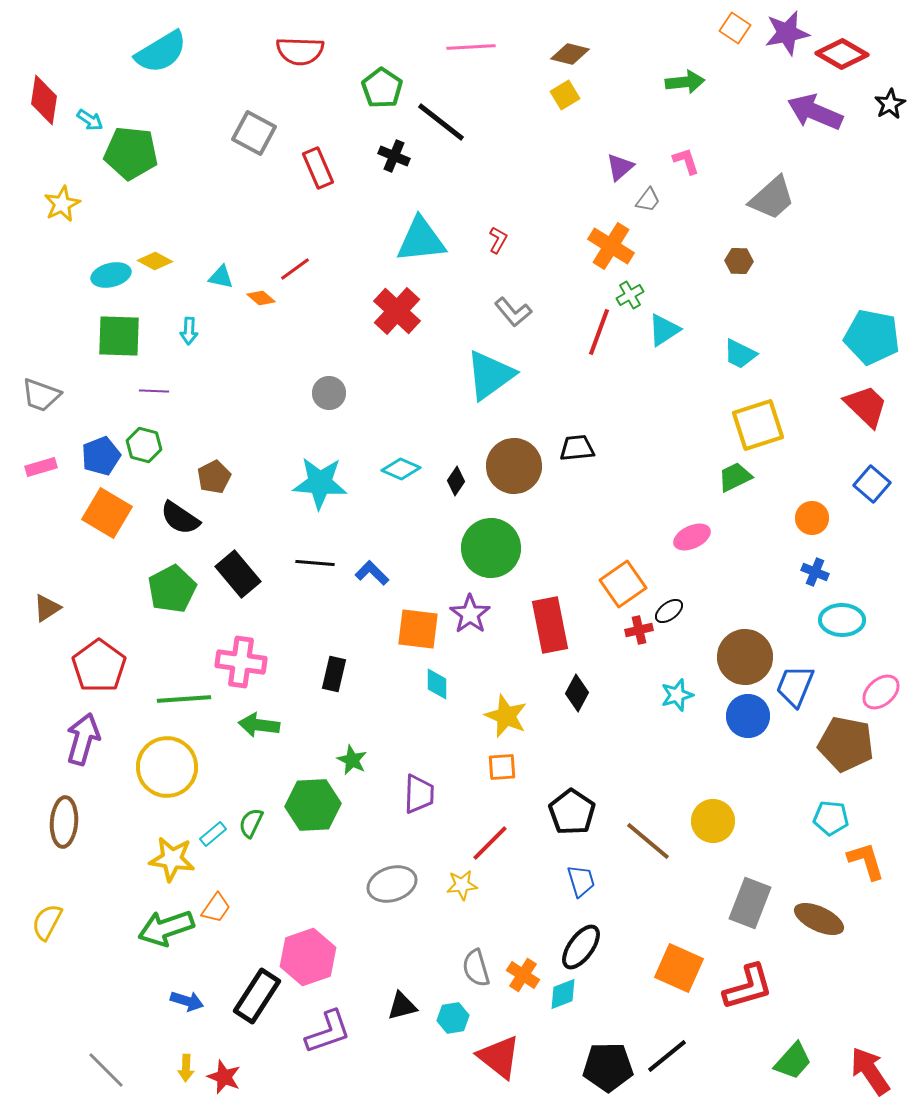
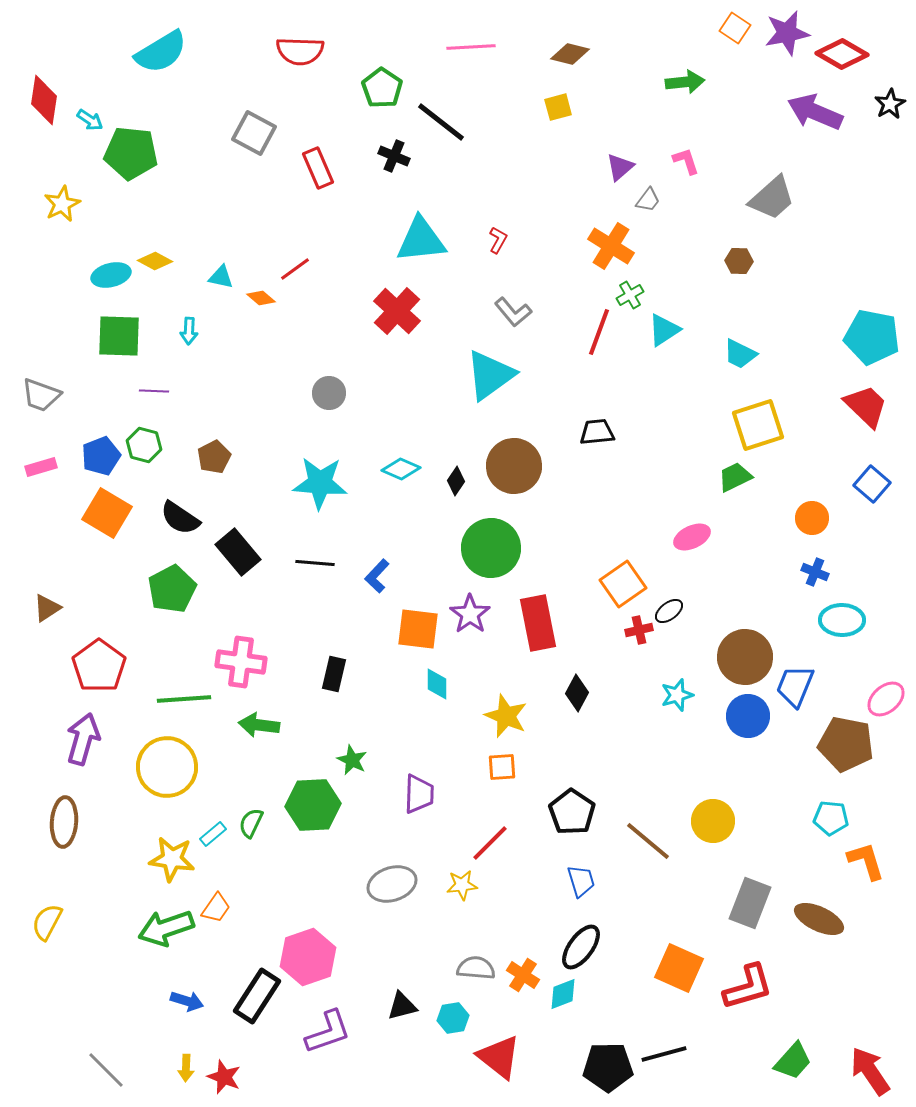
yellow square at (565, 95): moved 7 px left, 12 px down; rotated 16 degrees clockwise
black trapezoid at (577, 448): moved 20 px right, 16 px up
brown pentagon at (214, 477): moved 20 px up
blue L-shape at (372, 573): moved 5 px right, 3 px down; rotated 92 degrees counterclockwise
black rectangle at (238, 574): moved 22 px up
red rectangle at (550, 625): moved 12 px left, 2 px up
pink ellipse at (881, 692): moved 5 px right, 7 px down
gray semicircle at (476, 968): rotated 111 degrees clockwise
black line at (667, 1056): moved 3 px left, 2 px up; rotated 24 degrees clockwise
